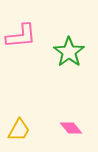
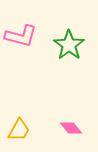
pink L-shape: rotated 20 degrees clockwise
green star: moved 7 px up
